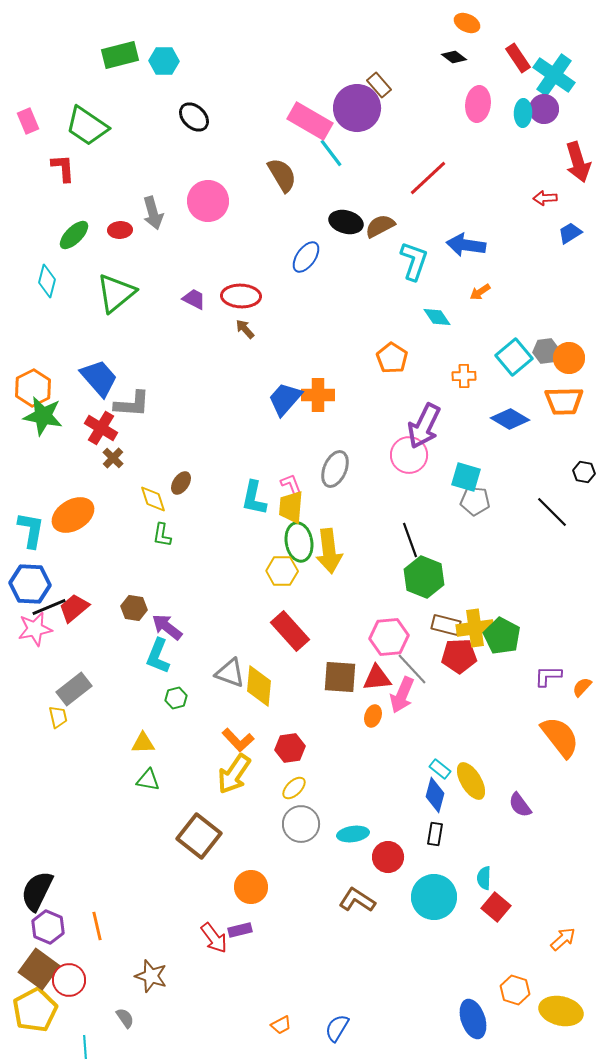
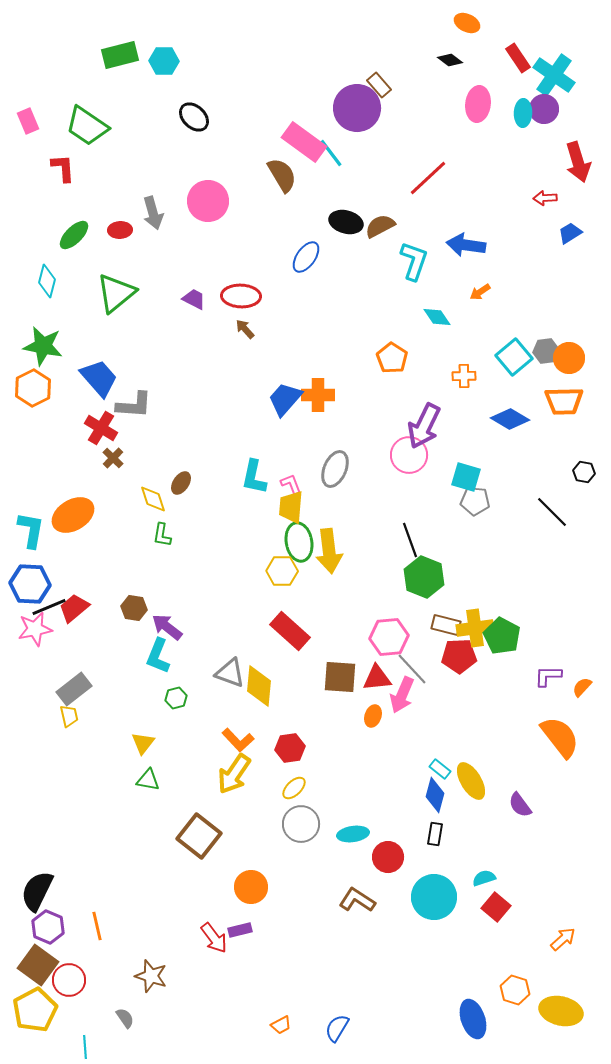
black diamond at (454, 57): moved 4 px left, 3 px down
pink rectangle at (310, 121): moved 6 px left, 21 px down; rotated 6 degrees clockwise
gray L-shape at (132, 404): moved 2 px right, 1 px down
green star at (43, 416): moved 70 px up
cyan L-shape at (254, 498): moved 21 px up
red rectangle at (290, 631): rotated 6 degrees counterclockwise
yellow trapezoid at (58, 717): moved 11 px right, 1 px up
yellow triangle at (143, 743): rotated 50 degrees counterclockwise
cyan semicircle at (484, 878): rotated 70 degrees clockwise
brown square at (39, 969): moved 1 px left, 4 px up
